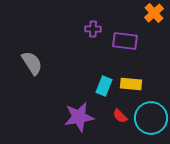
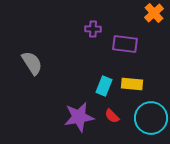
purple rectangle: moved 3 px down
yellow rectangle: moved 1 px right
red semicircle: moved 8 px left
